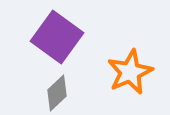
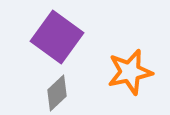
orange star: rotated 12 degrees clockwise
